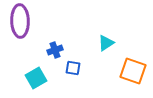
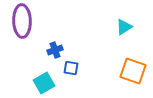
purple ellipse: moved 2 px right
cyan triangle: moved 18 px right, 16 px up
blue square: moved 2 px left
cyan square: moved 8 px right, 5 px down
